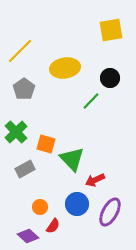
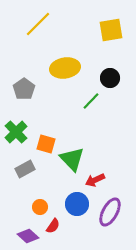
yellow line: moved 18 px right, 27 px up
